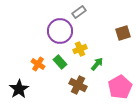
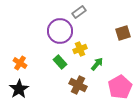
orange cross: moved 18 px left, 1 px up
